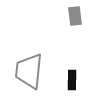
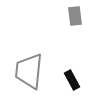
black rectangle: rotated 30 degrees counterclockwise
